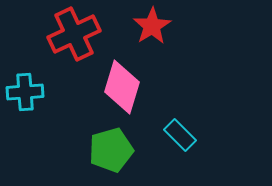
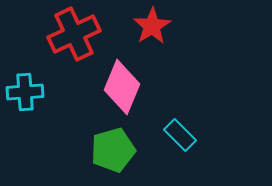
pink diamond: rotated 6 degrees clockwise
green pentagon: moved 2 px right
